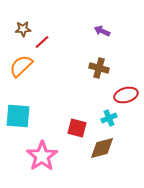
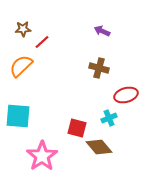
brown diamond: moved 3 px left, 1 px up; rotated 64 degrees clockwise
